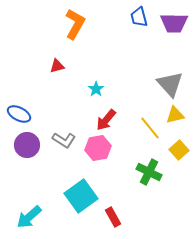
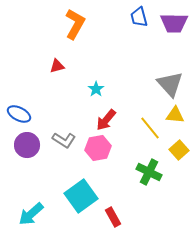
yellow triangle: rotated 18 degrees clockwise
cyan arrow: moved 2 px right, 3 px up
